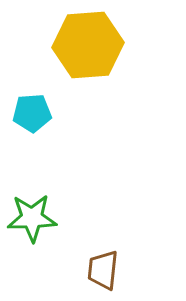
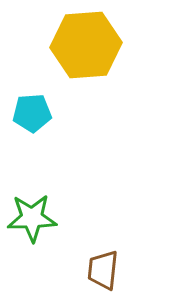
yellow hexagon: moved 2 px left
